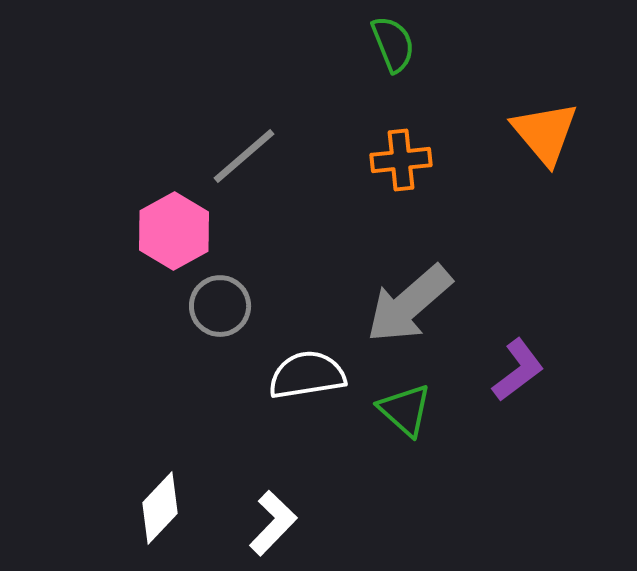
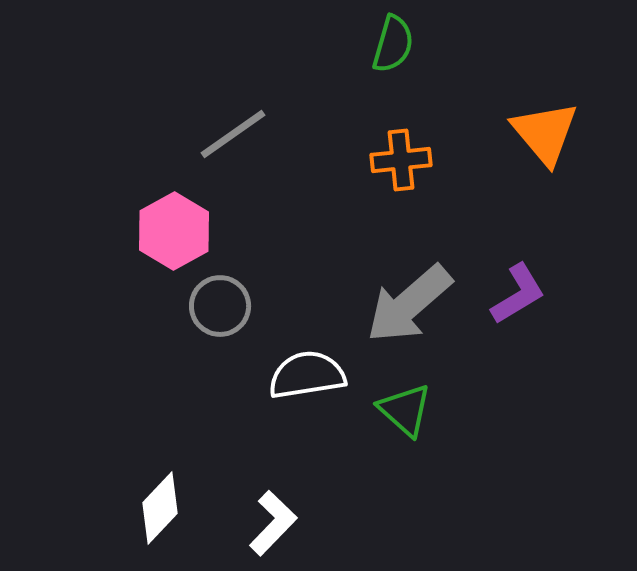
green semicircle: rotated 38 degrees clockwise
gray line: moved 11 px left, 22 px up; rotated 6 degrees clockwise
purple L-shape: moved 76 px up; rotated 6 degrees clockwise
